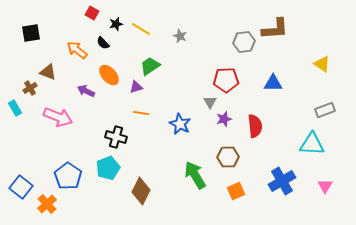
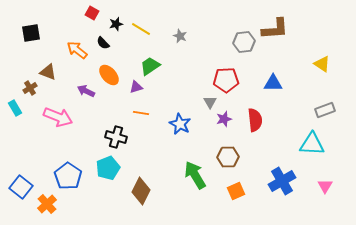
red semicircle: moved 6 px up
